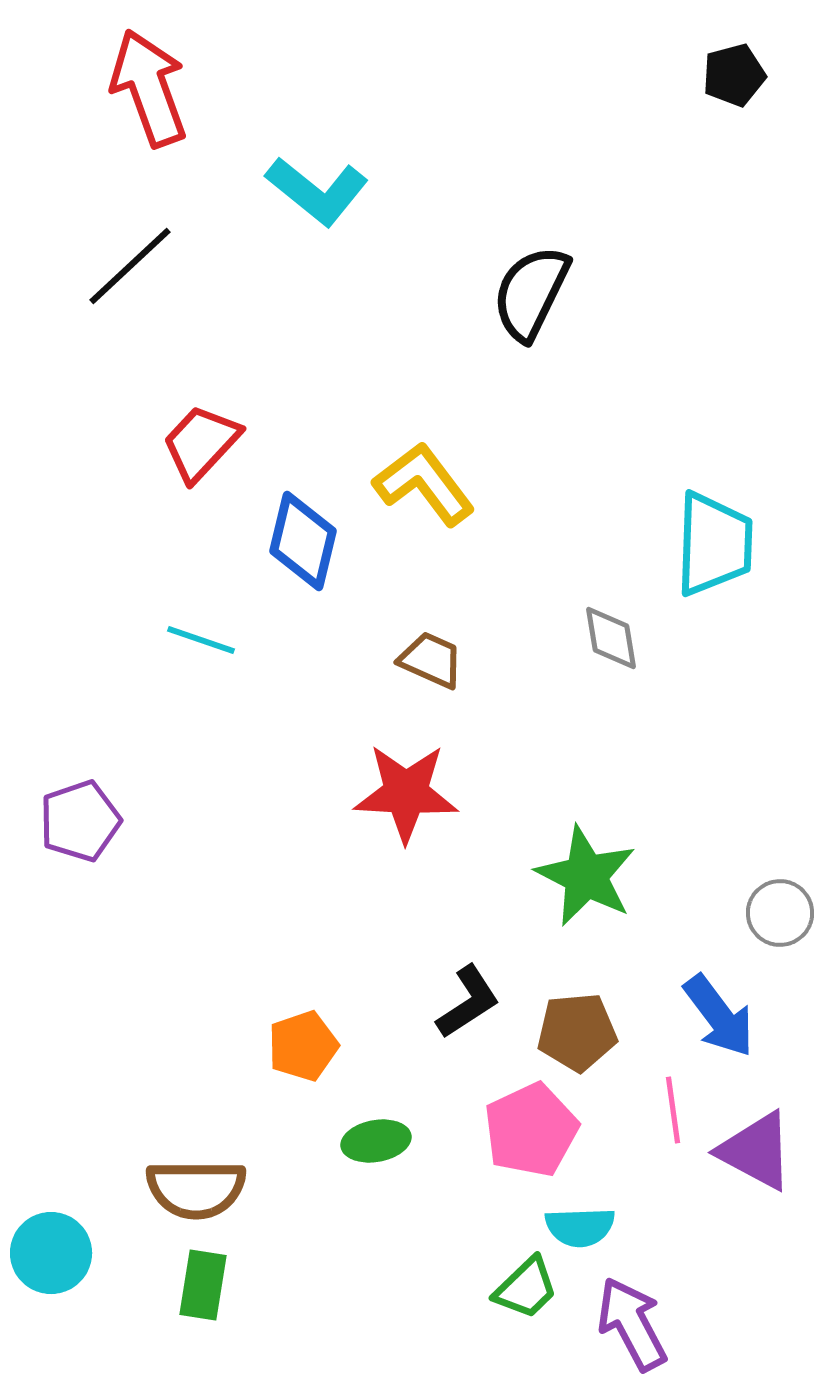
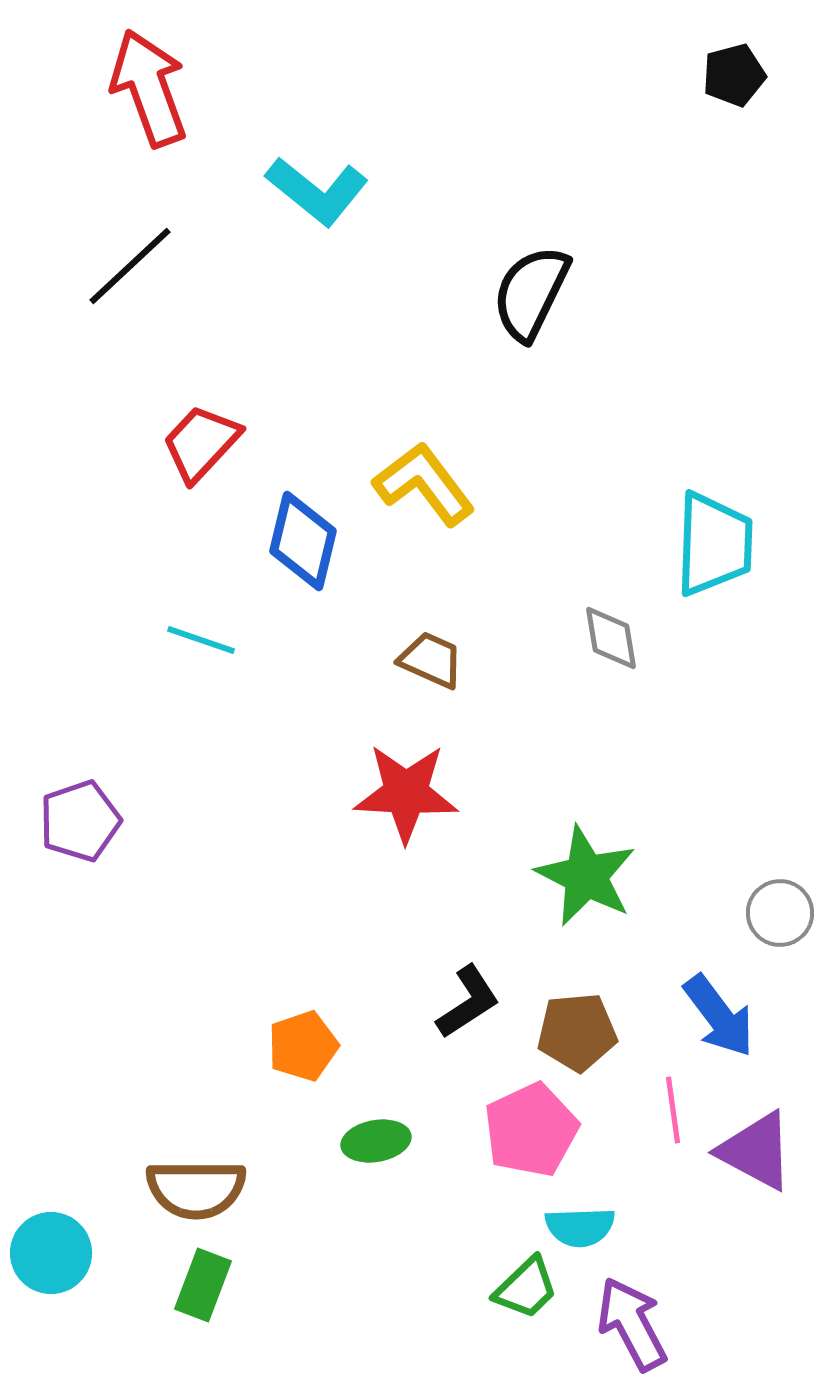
green rectangle: rotated 12 degrees clockwise
